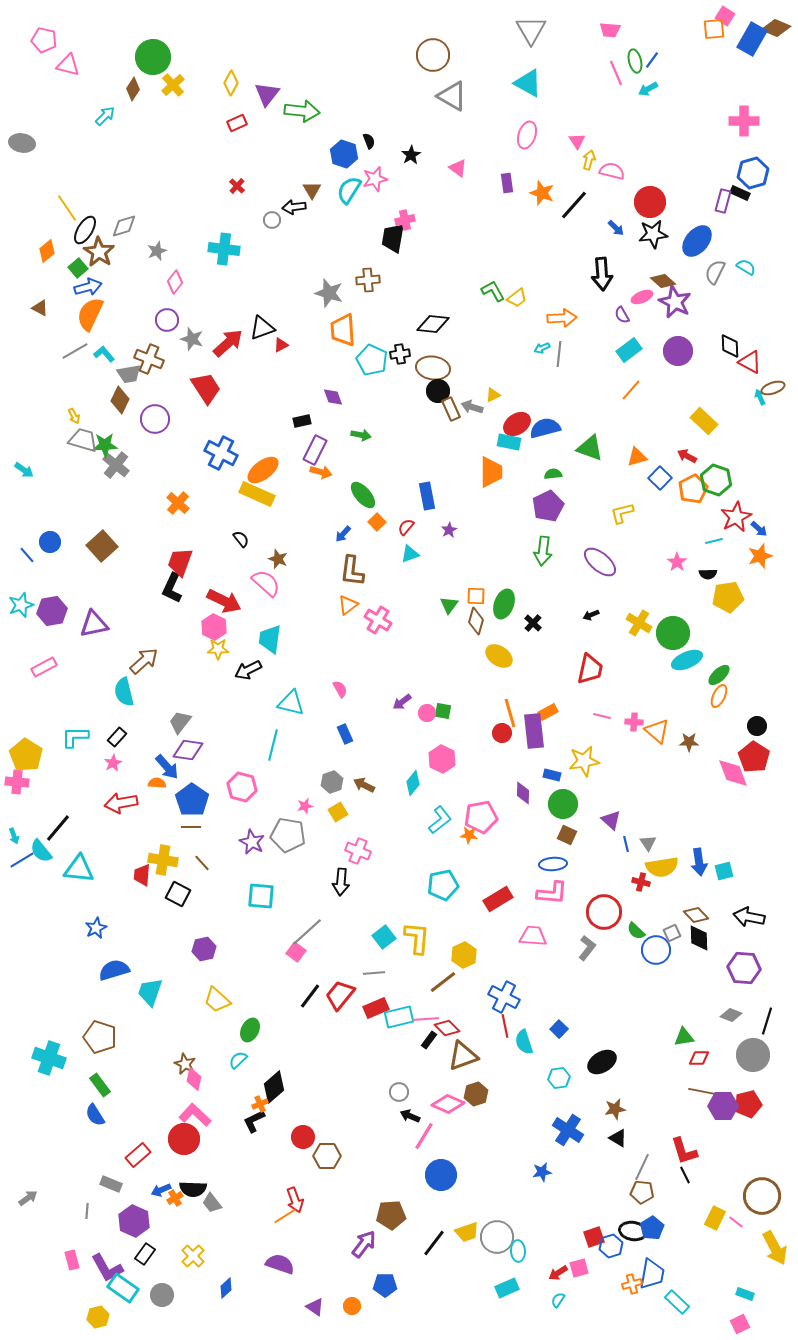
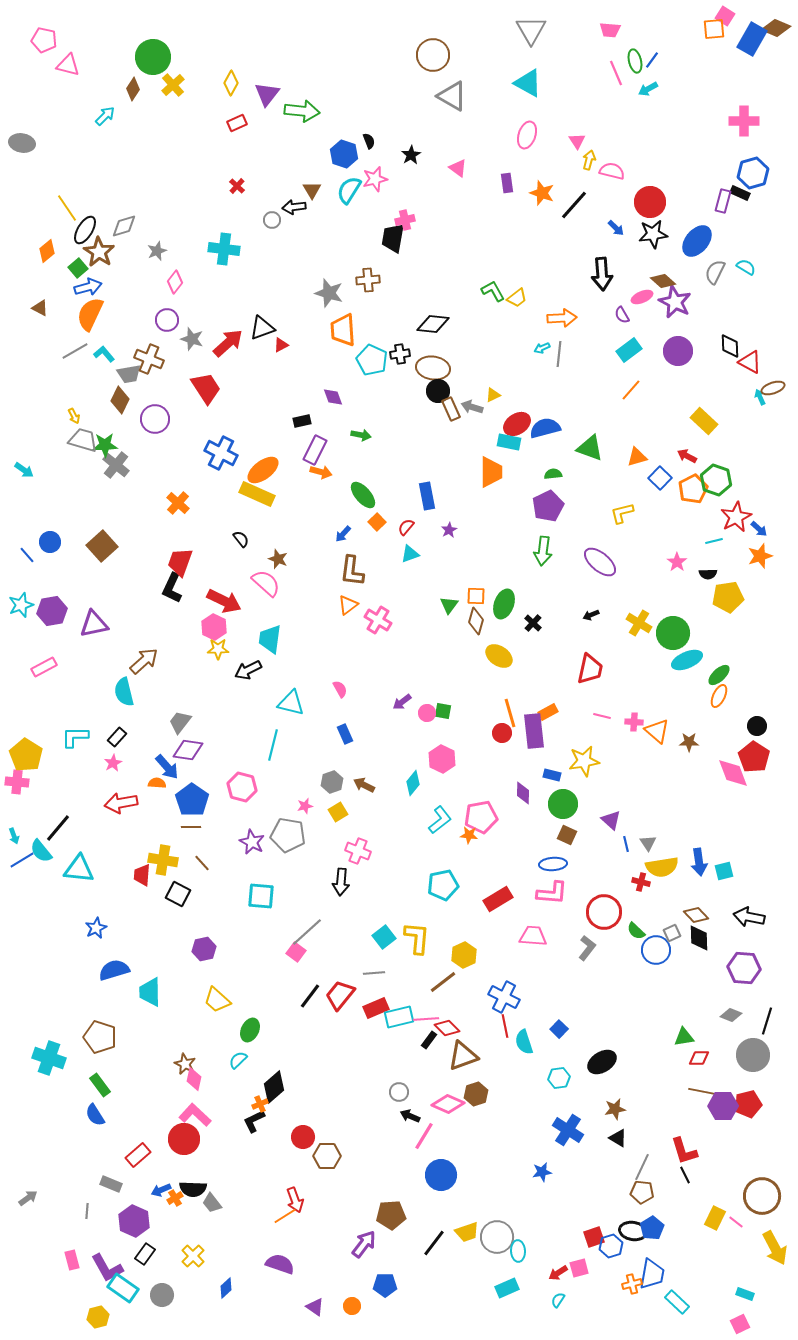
cyan trapezoid at (150, 992): rotated 20 degrees counterclockwise
